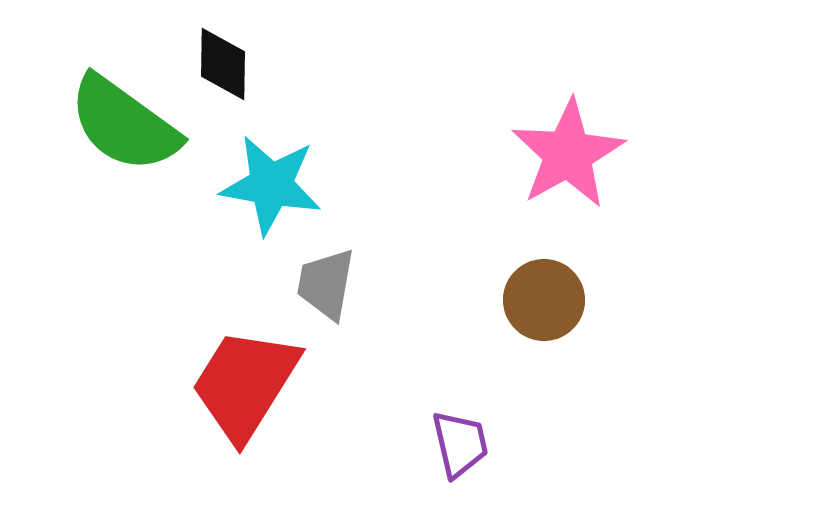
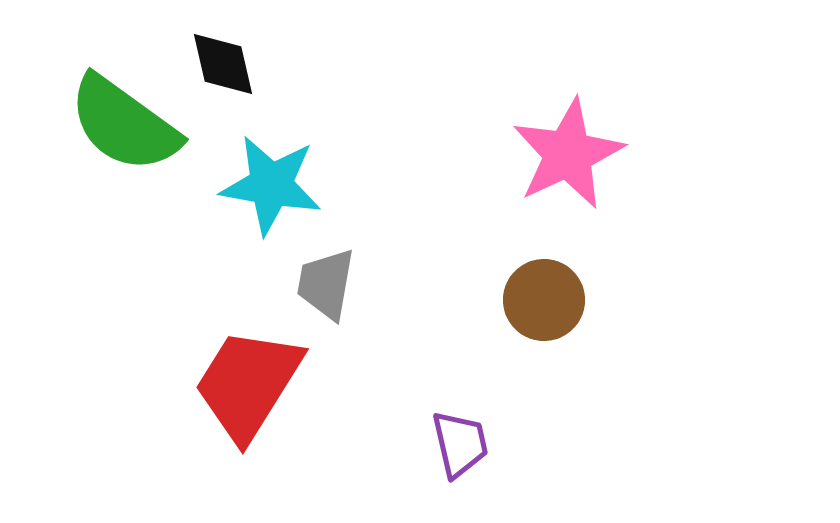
black diamond: rotated 14 degrees counterclockwise
pink star: rotated 4 degrees clockwise
red trapezoid: moved 3 px right
